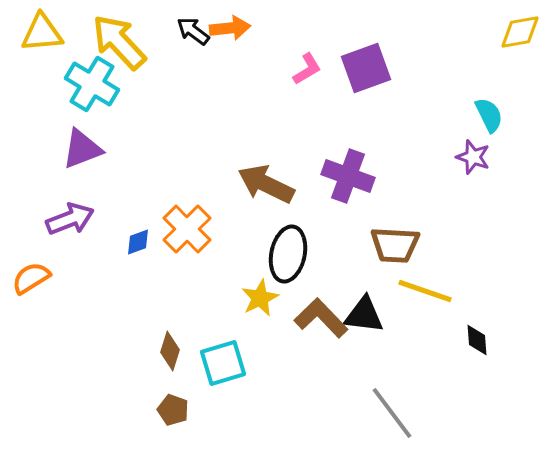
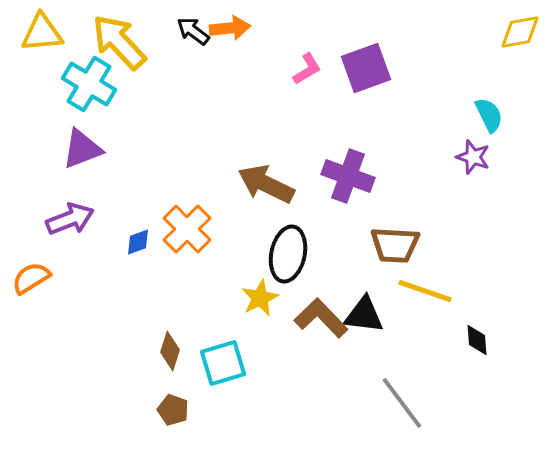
cyan cross: moved 3 px left
gray line: moved 10 px right, 10 px up
